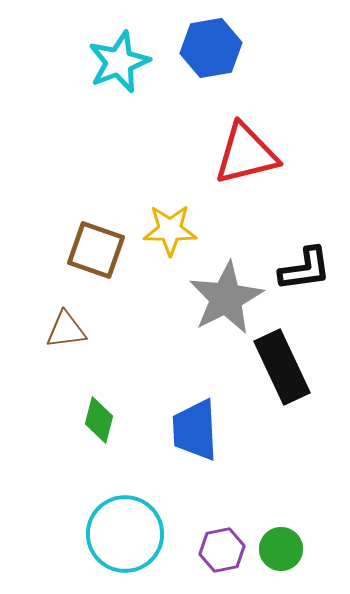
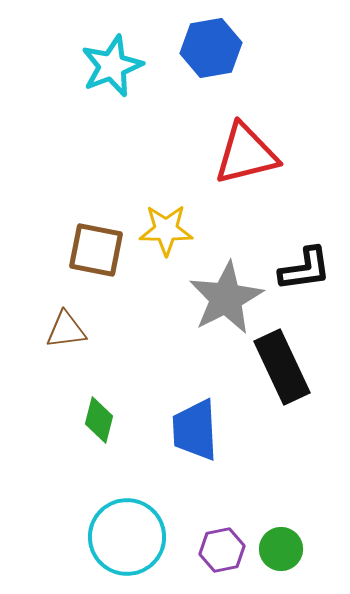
cyan star: moved 7 px left, 4 px down
yellow star: moved 4 px left
brown square: rotated 8 degrees counterclockwise
cyan circle: moved 2 px right, 3 px down
